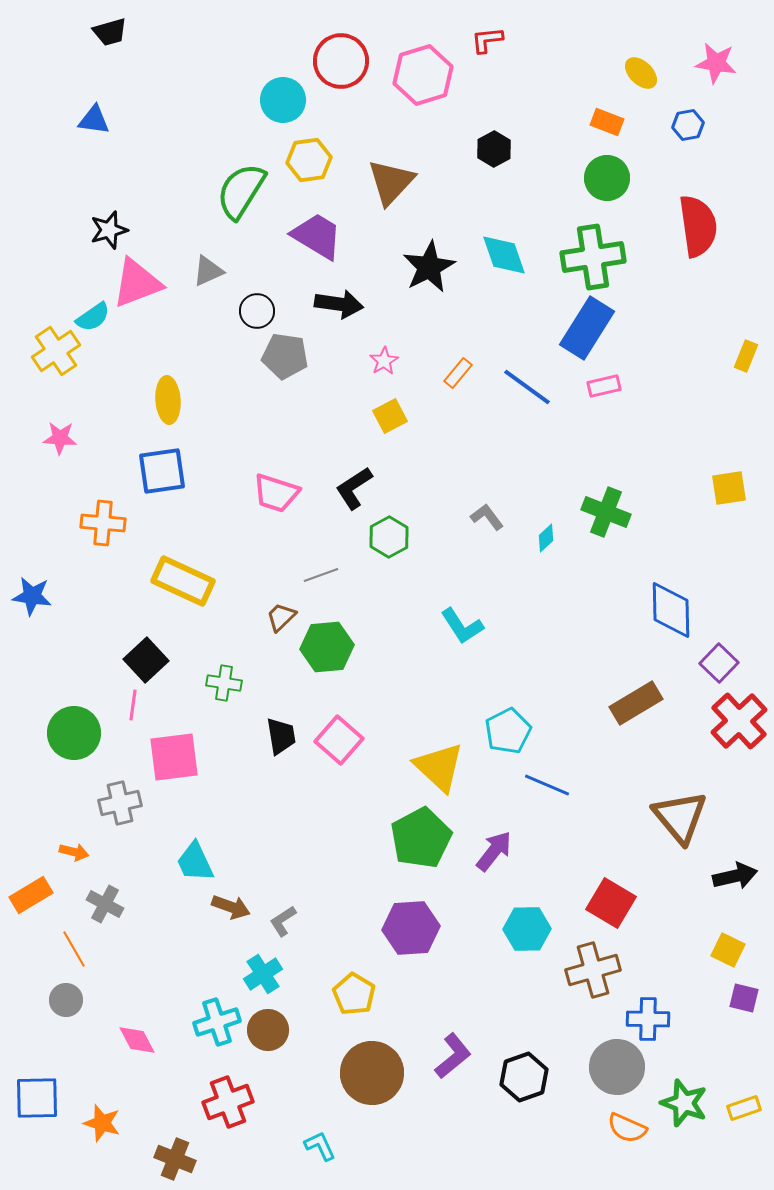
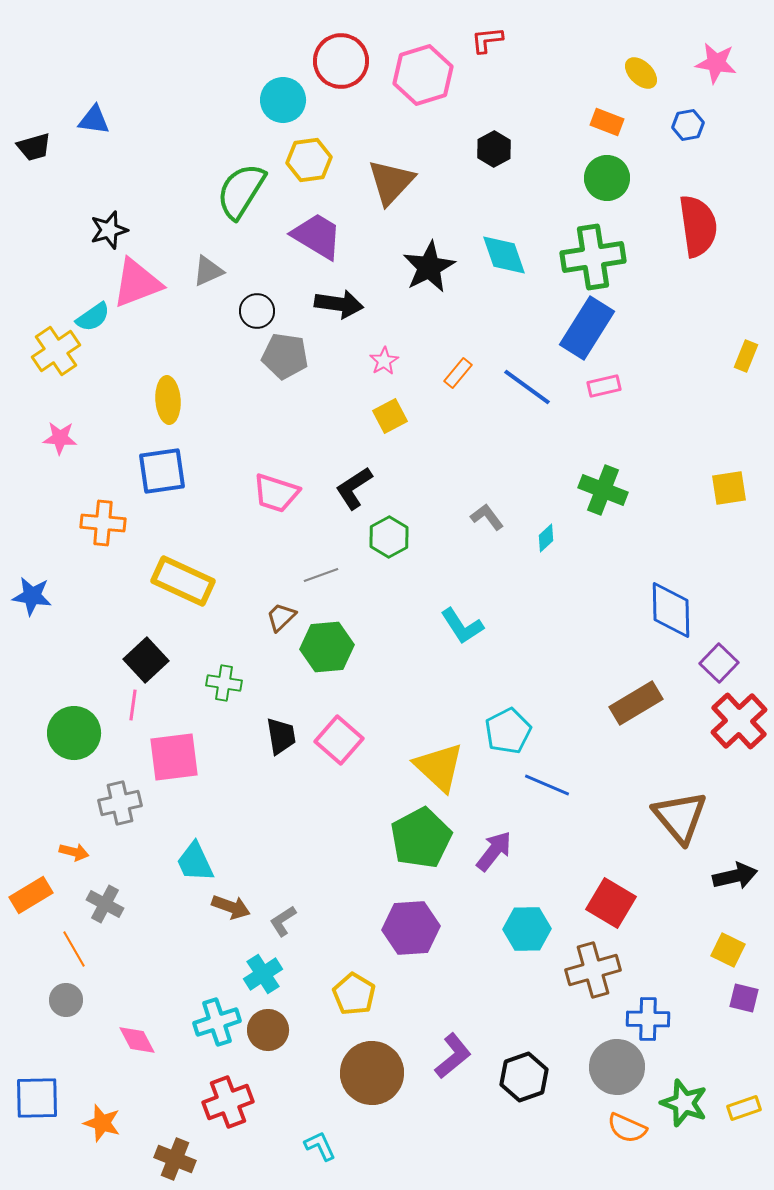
black trapezoid at (110, 32): moved 76 px left, 115 px down
green cross at (606, 512): moved 3 px left, 22 px up
